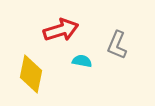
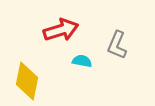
yellow diamond: moved 4 px left, 7 px down
